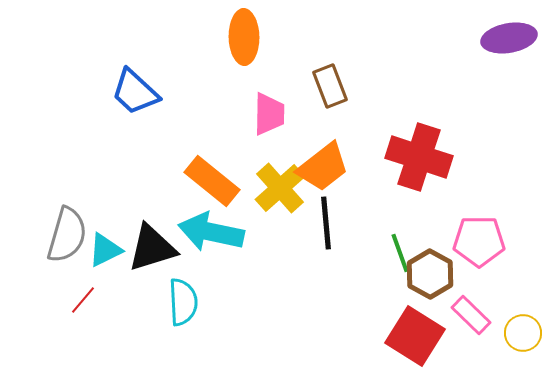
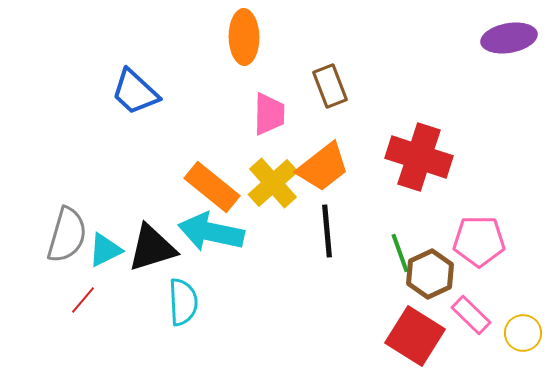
orange rectangle: moved 6 px down
yellow cross: moved 7 px left, 5 px up
black line: moved 1 px right, 8 px down
brown hexagon: rotated 6 degrees clockwise
